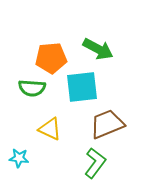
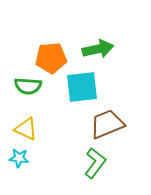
green arrow: rotated 40 degrees counterclockwise
green semicircle: moved 4 px left, 2 px up
yellow triangle: moved 24 px left
